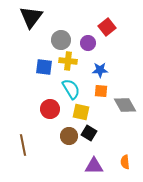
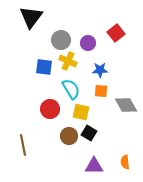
red square: moved 9 px right, 6 px down
yellow cross: rotated 18 degrees clockwise
gray diamond: moved 1 px right
